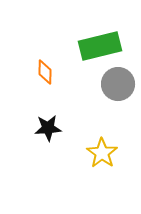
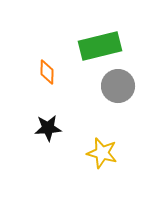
orange diamond: moved 2 px right
gray circle: moved 2 px down
yellow star: rotated 20 degrees counterclockwise
